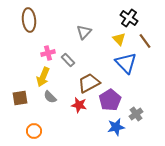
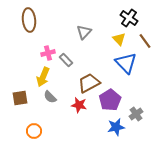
gray rectangle: moved 2 px left
